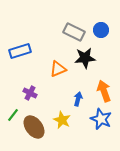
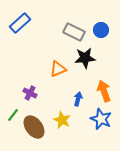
blue rectangle: moved 28 px up; rotated 25 degrees counterclockwise
